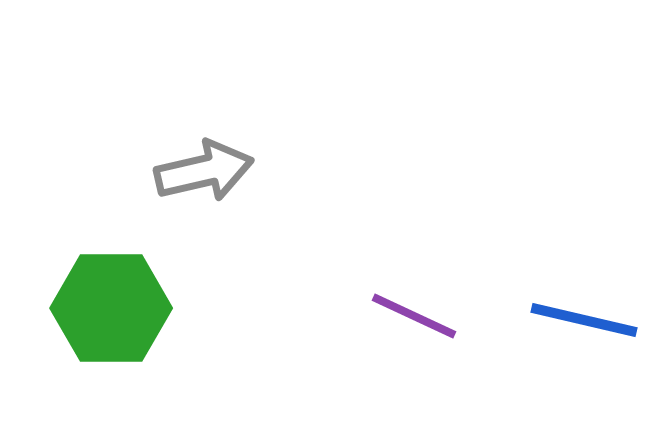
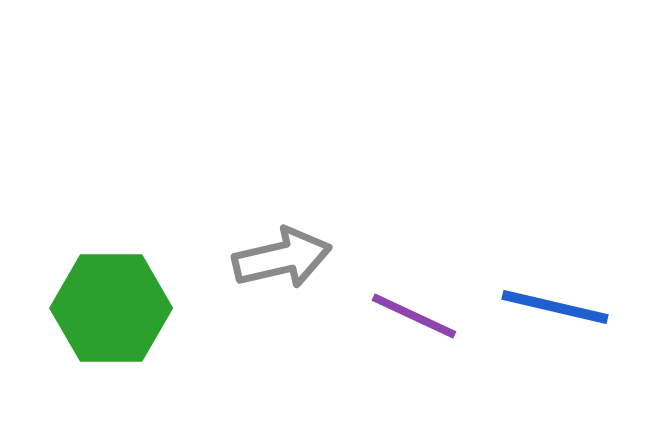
gray arrow: moved 78 px right, 87 px down
blue line: moved 29 px left, 13 px up
